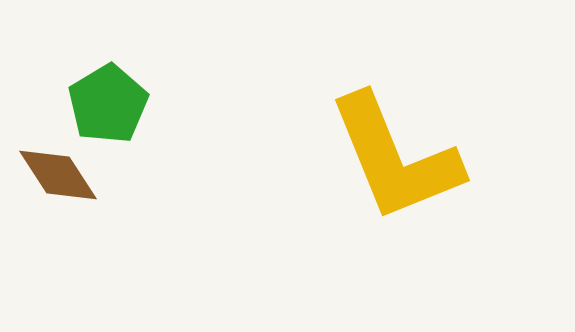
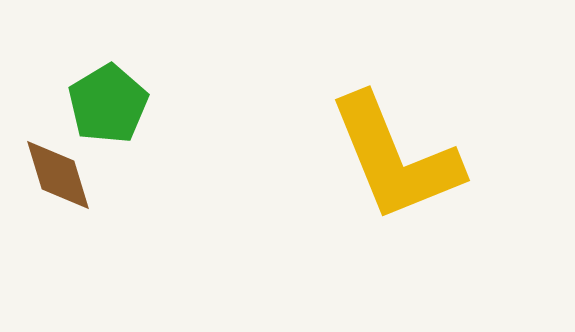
brown diamond: rotated 16 degrees clockwise
